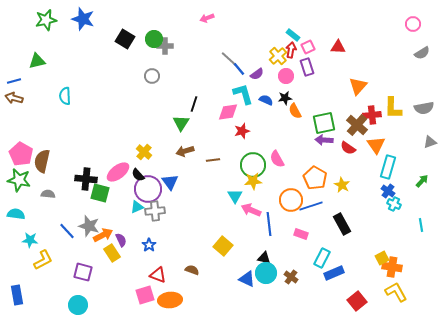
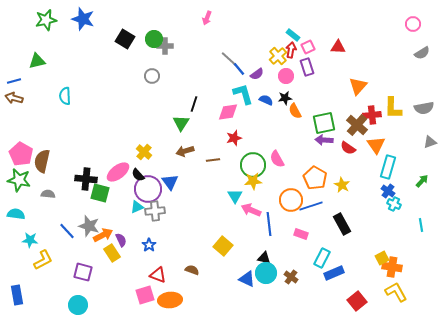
pink arrow at (207, 18): rotated 48 degrees counterclockwise
red star at (242, 131): moved 8 px left, 7 px down
